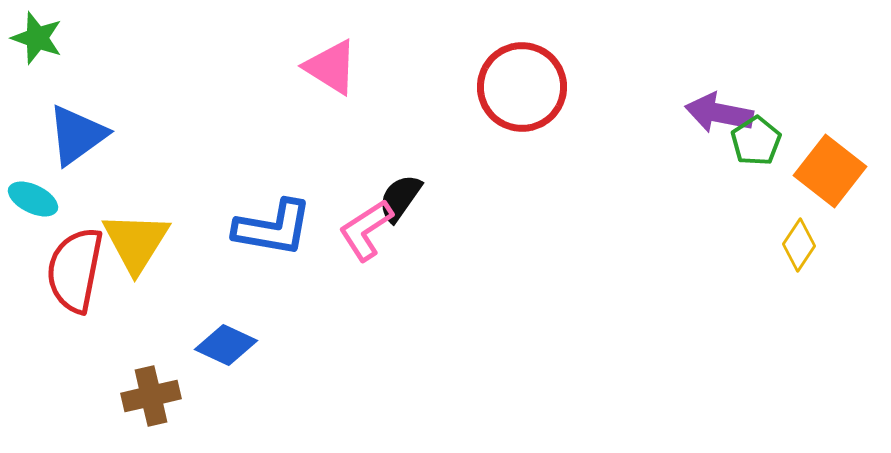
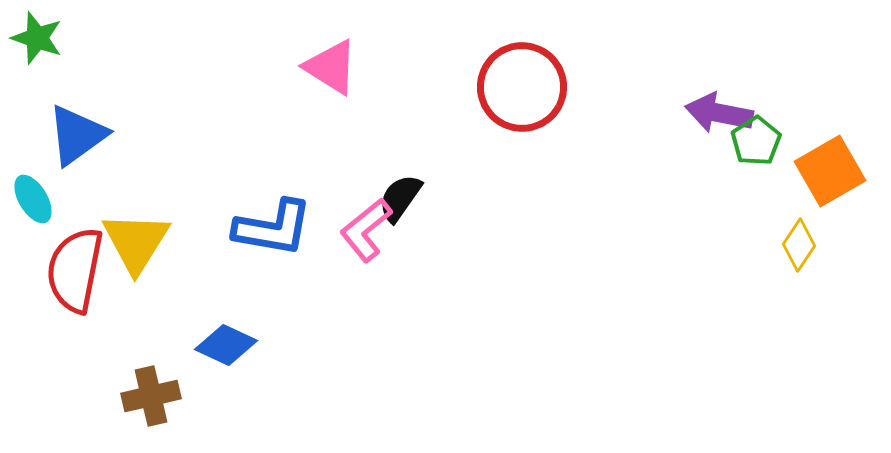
orange square: rotated 22 degrees clockwise
cyan ellipse: rotated 33 degrees clockwise
pink L-shape: rotated 6 degrees counterclockwise
